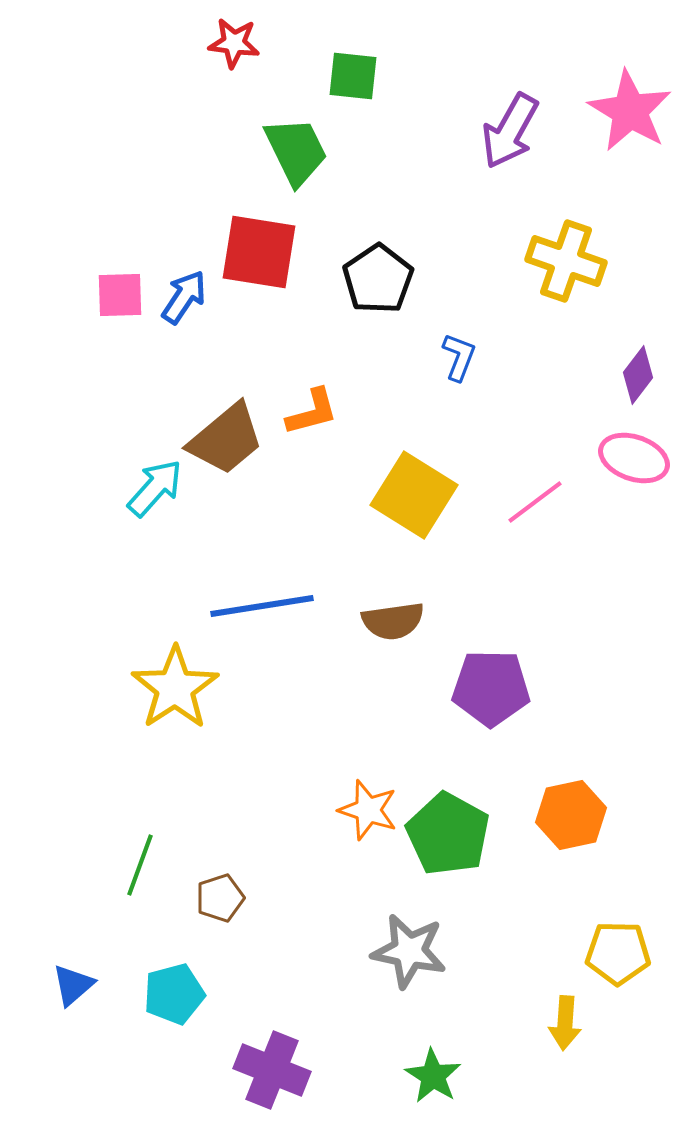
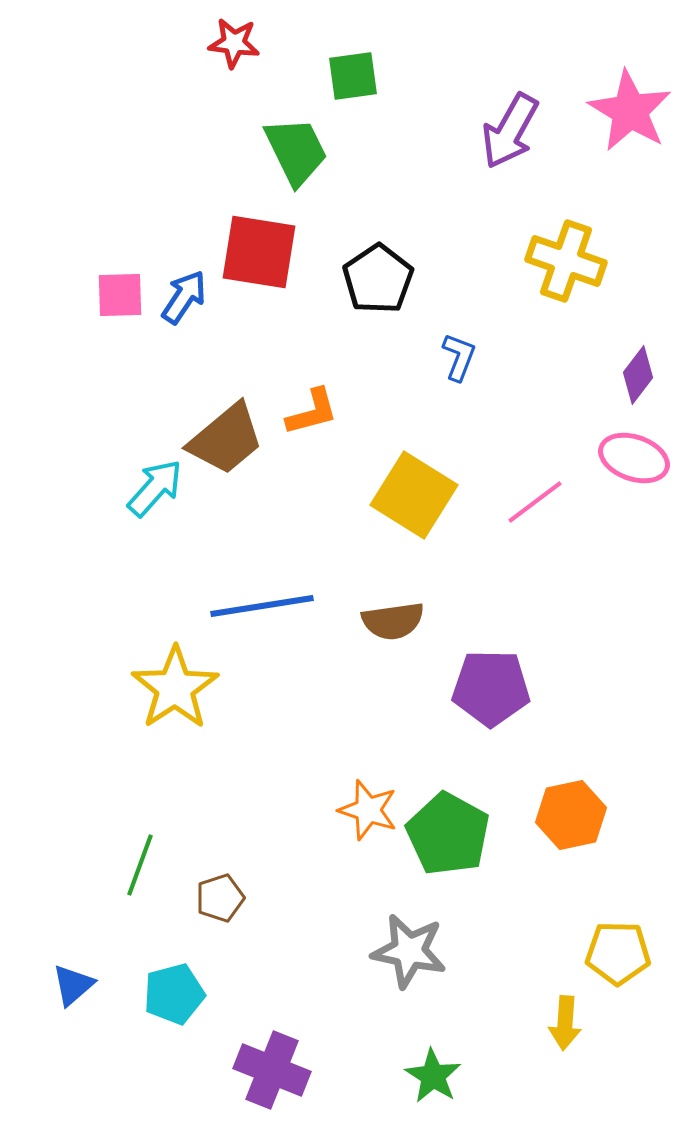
green square: rotated 14 degrees counterclockwise
